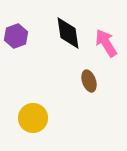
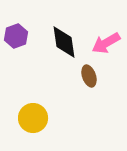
black diamond: moved 4 px left, 9 px down
pink arrow: rotated 88 degrees counterclockwise
brown ellipse: moved 5 px up
